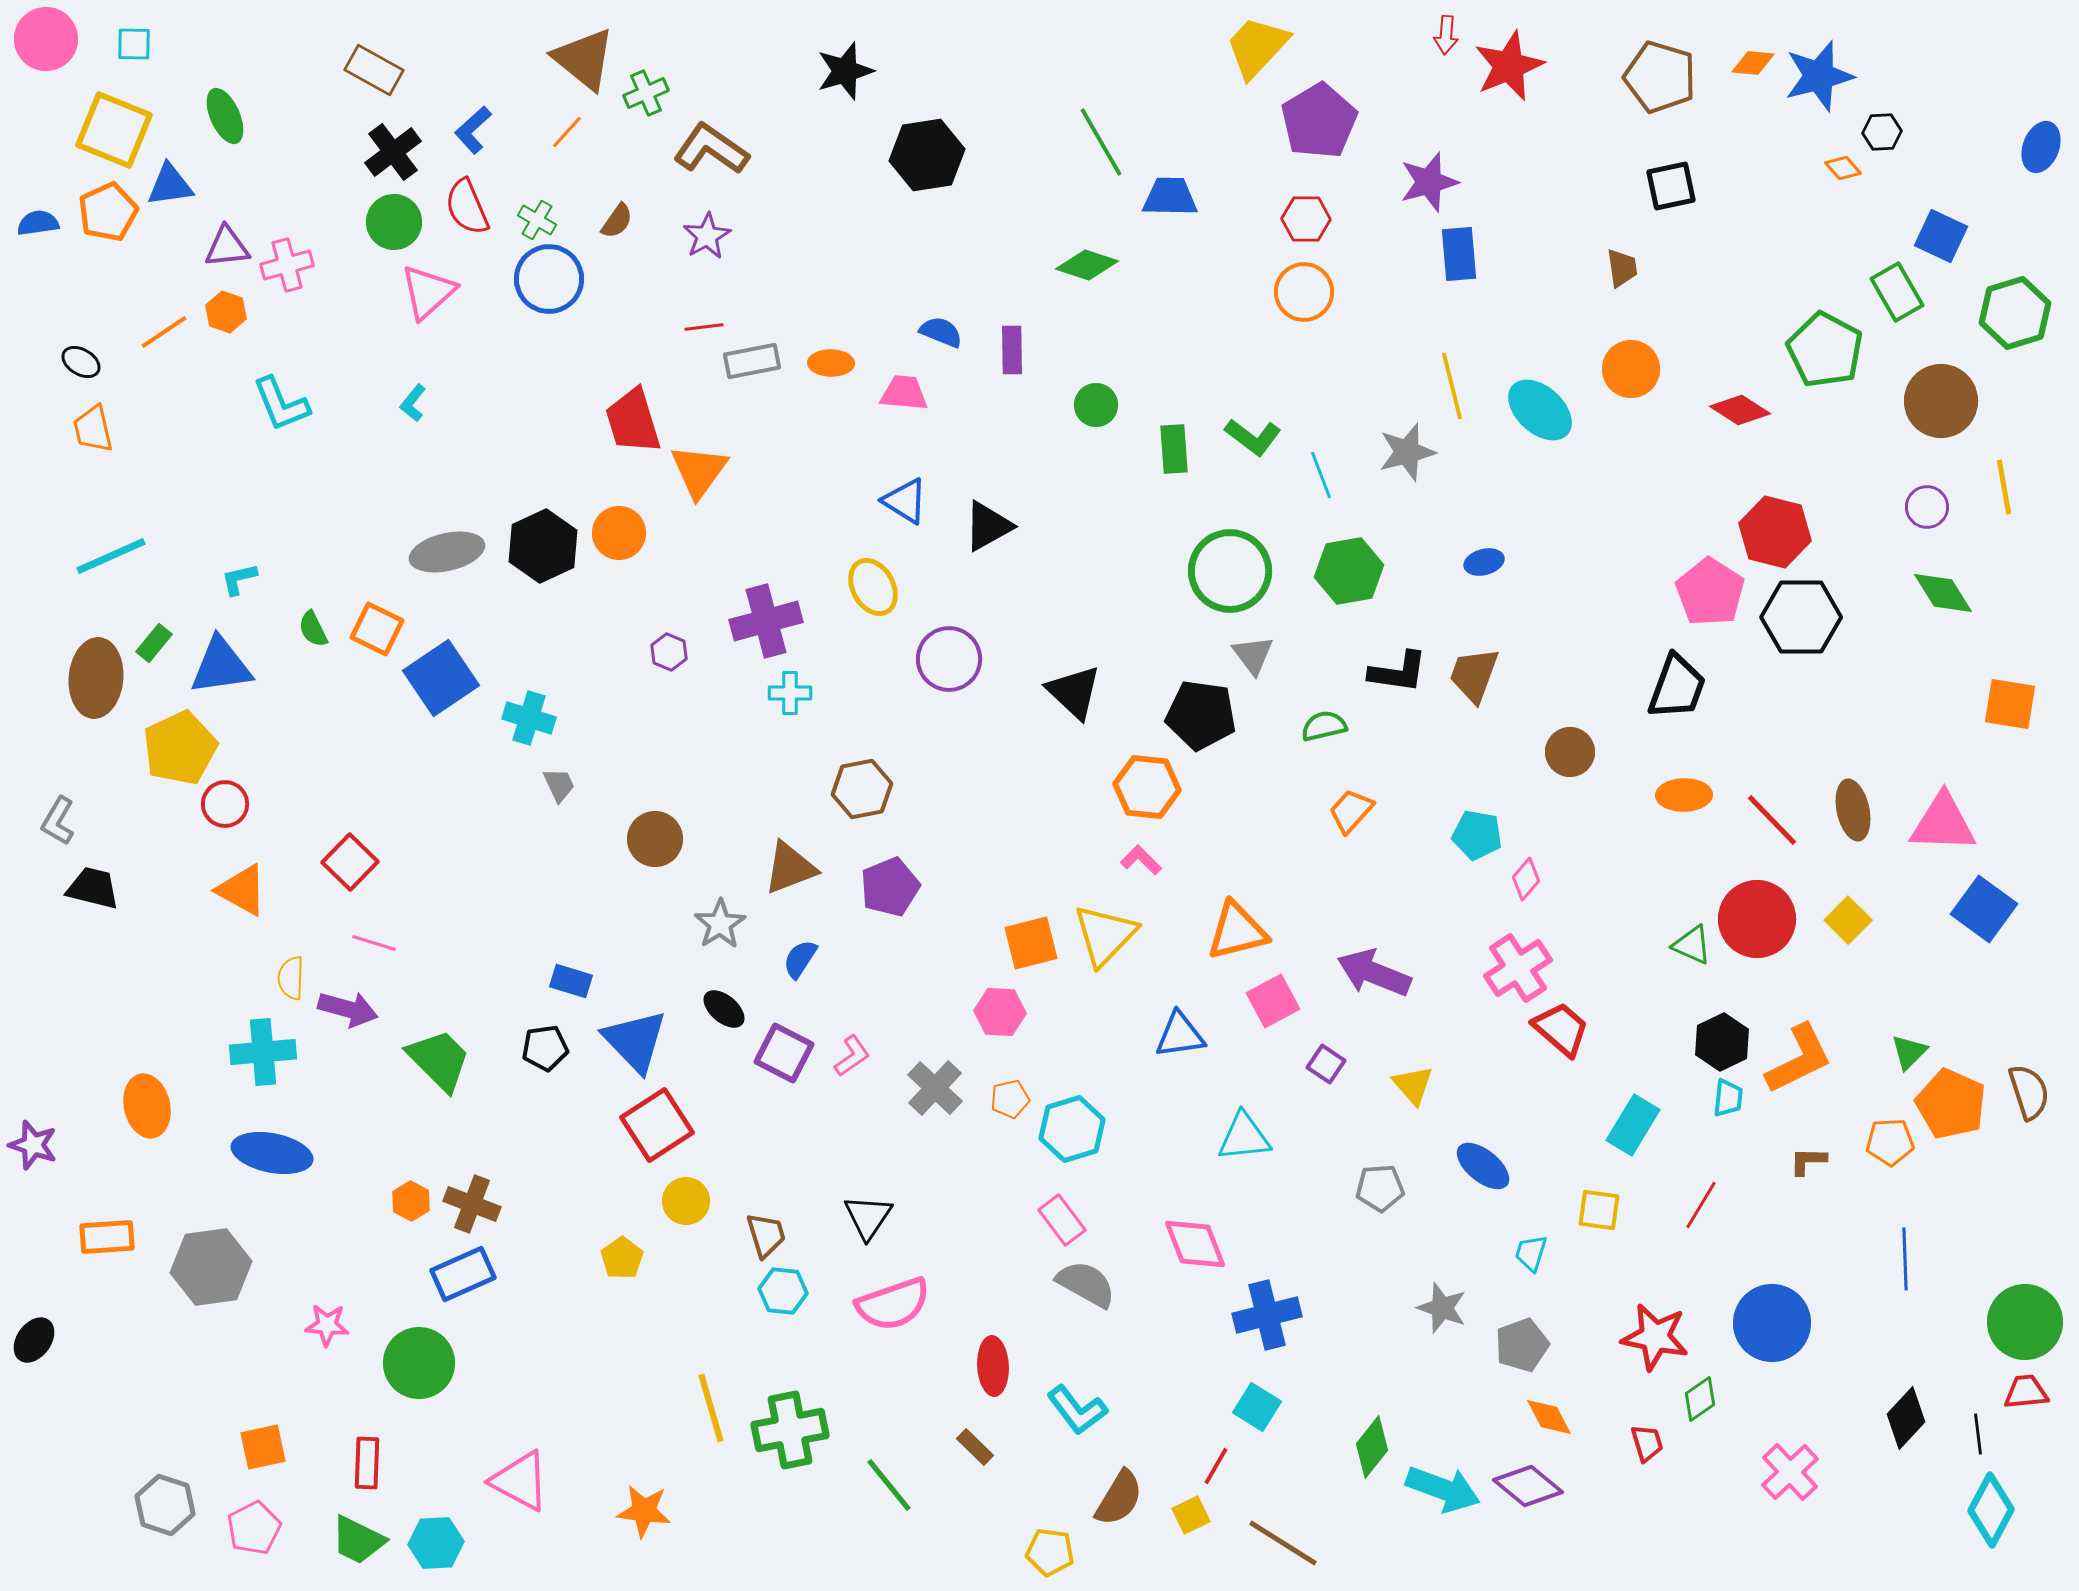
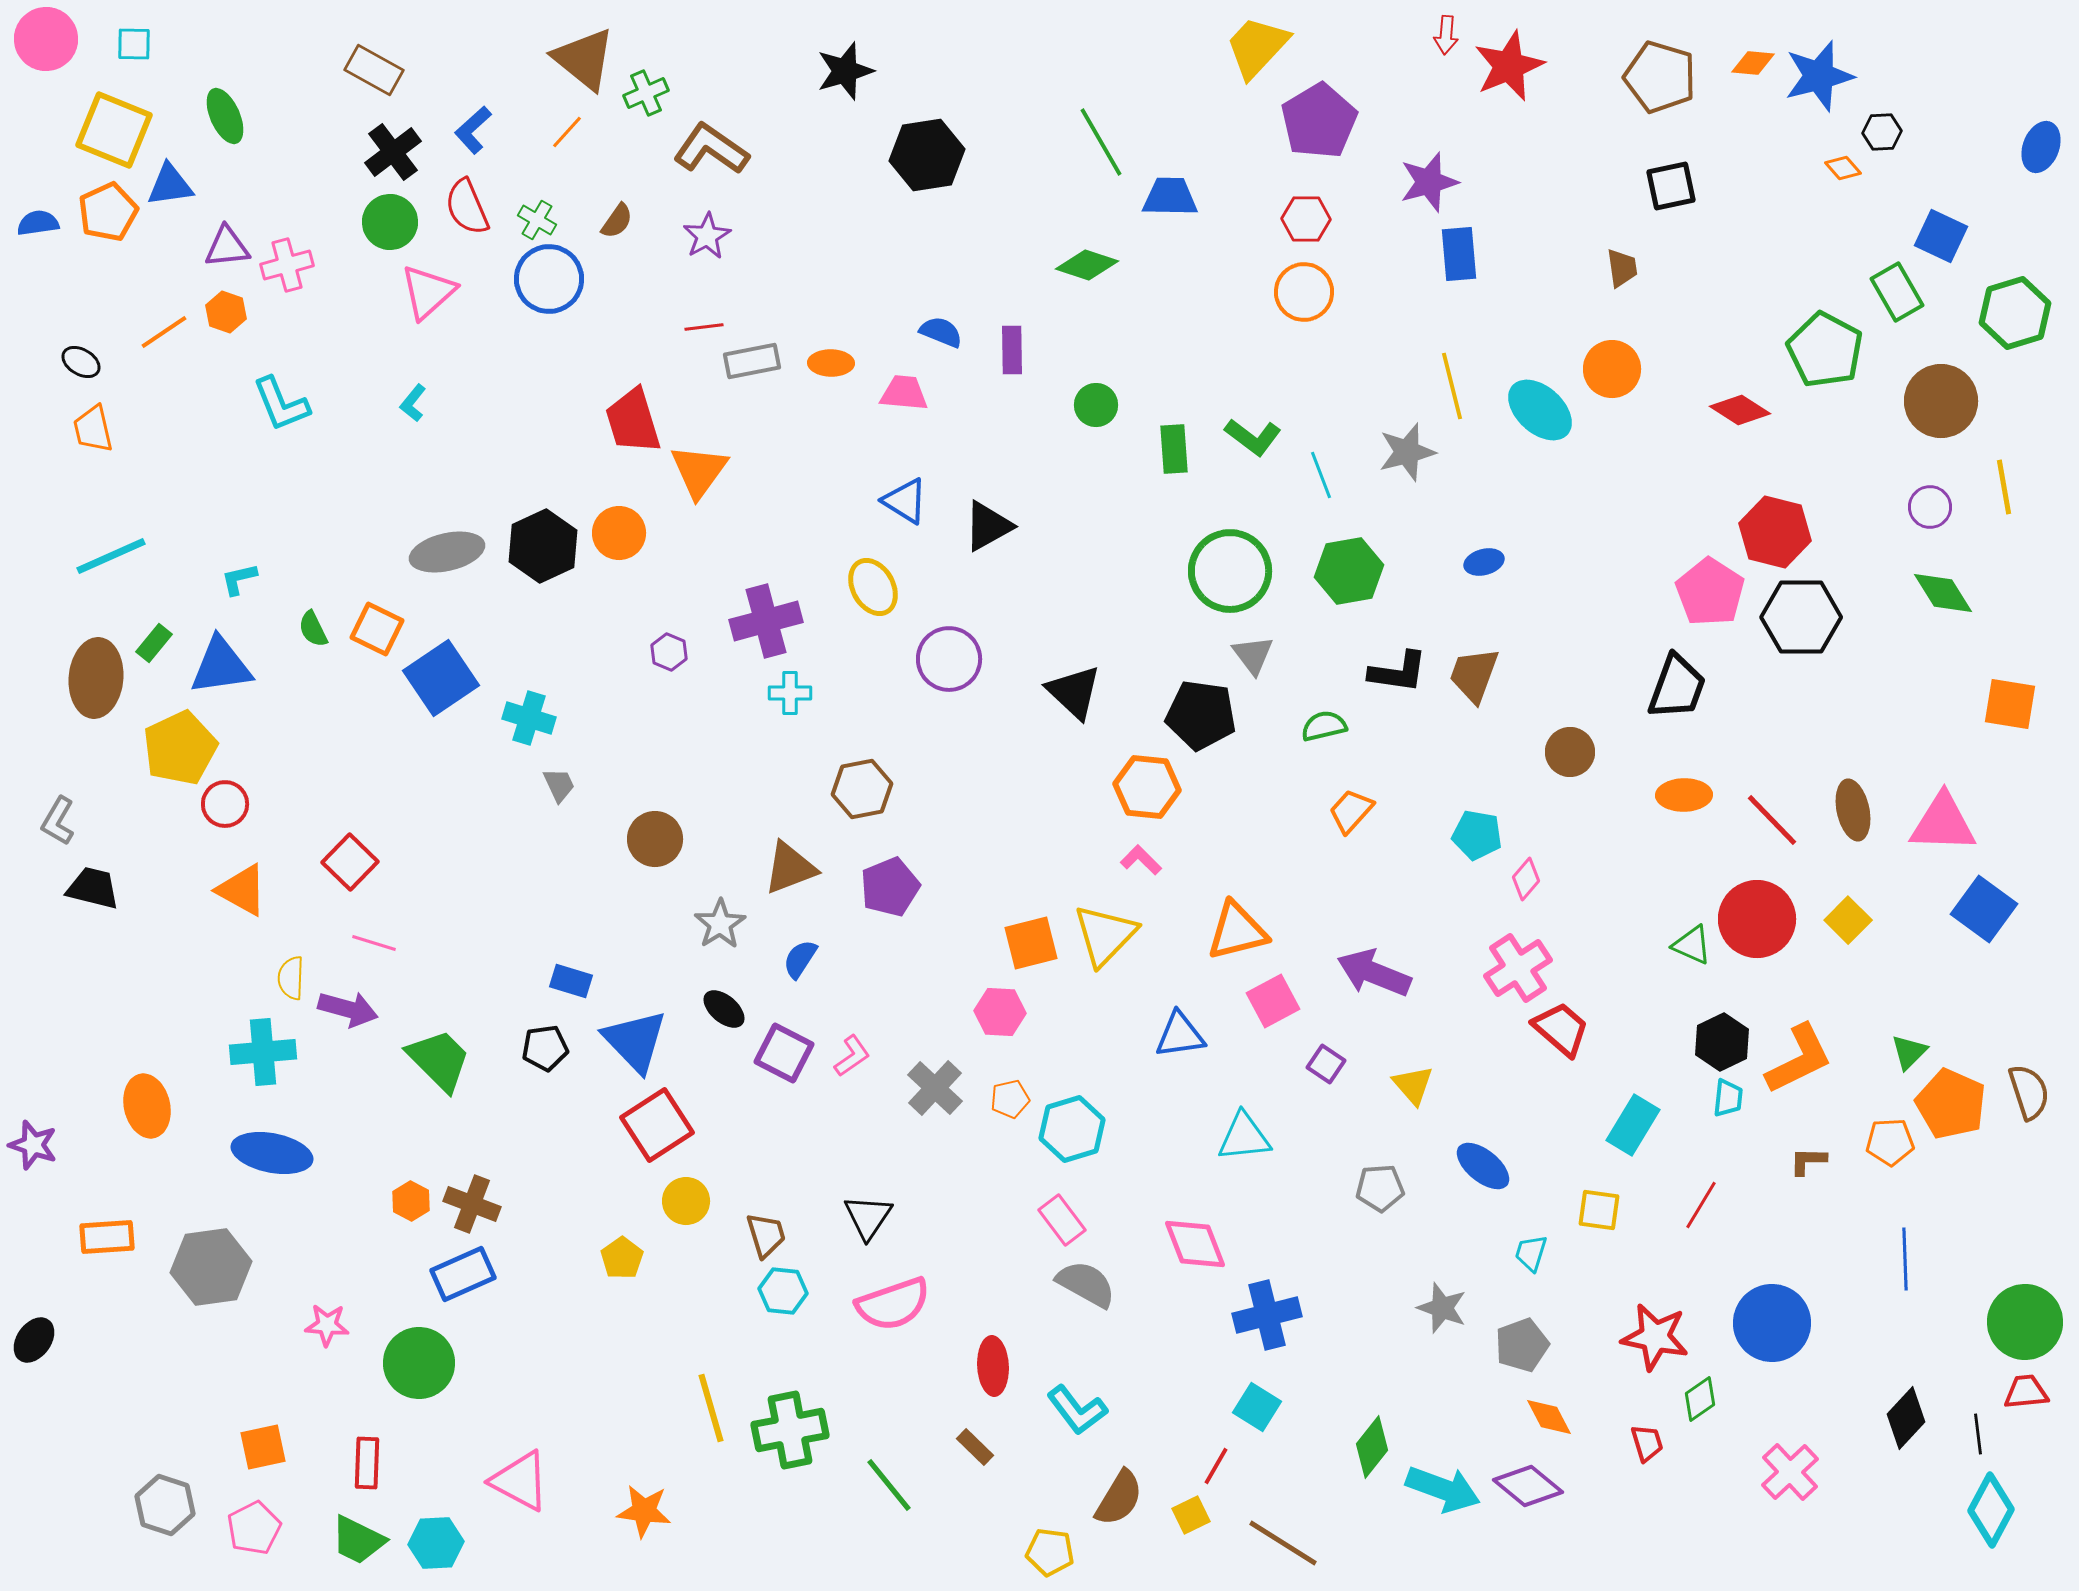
green circle at (394, 222): moved 4 px left
orange circle at (1631, 369): moved 19 px left
purple circle at (1927, 507): moved 3 px right
